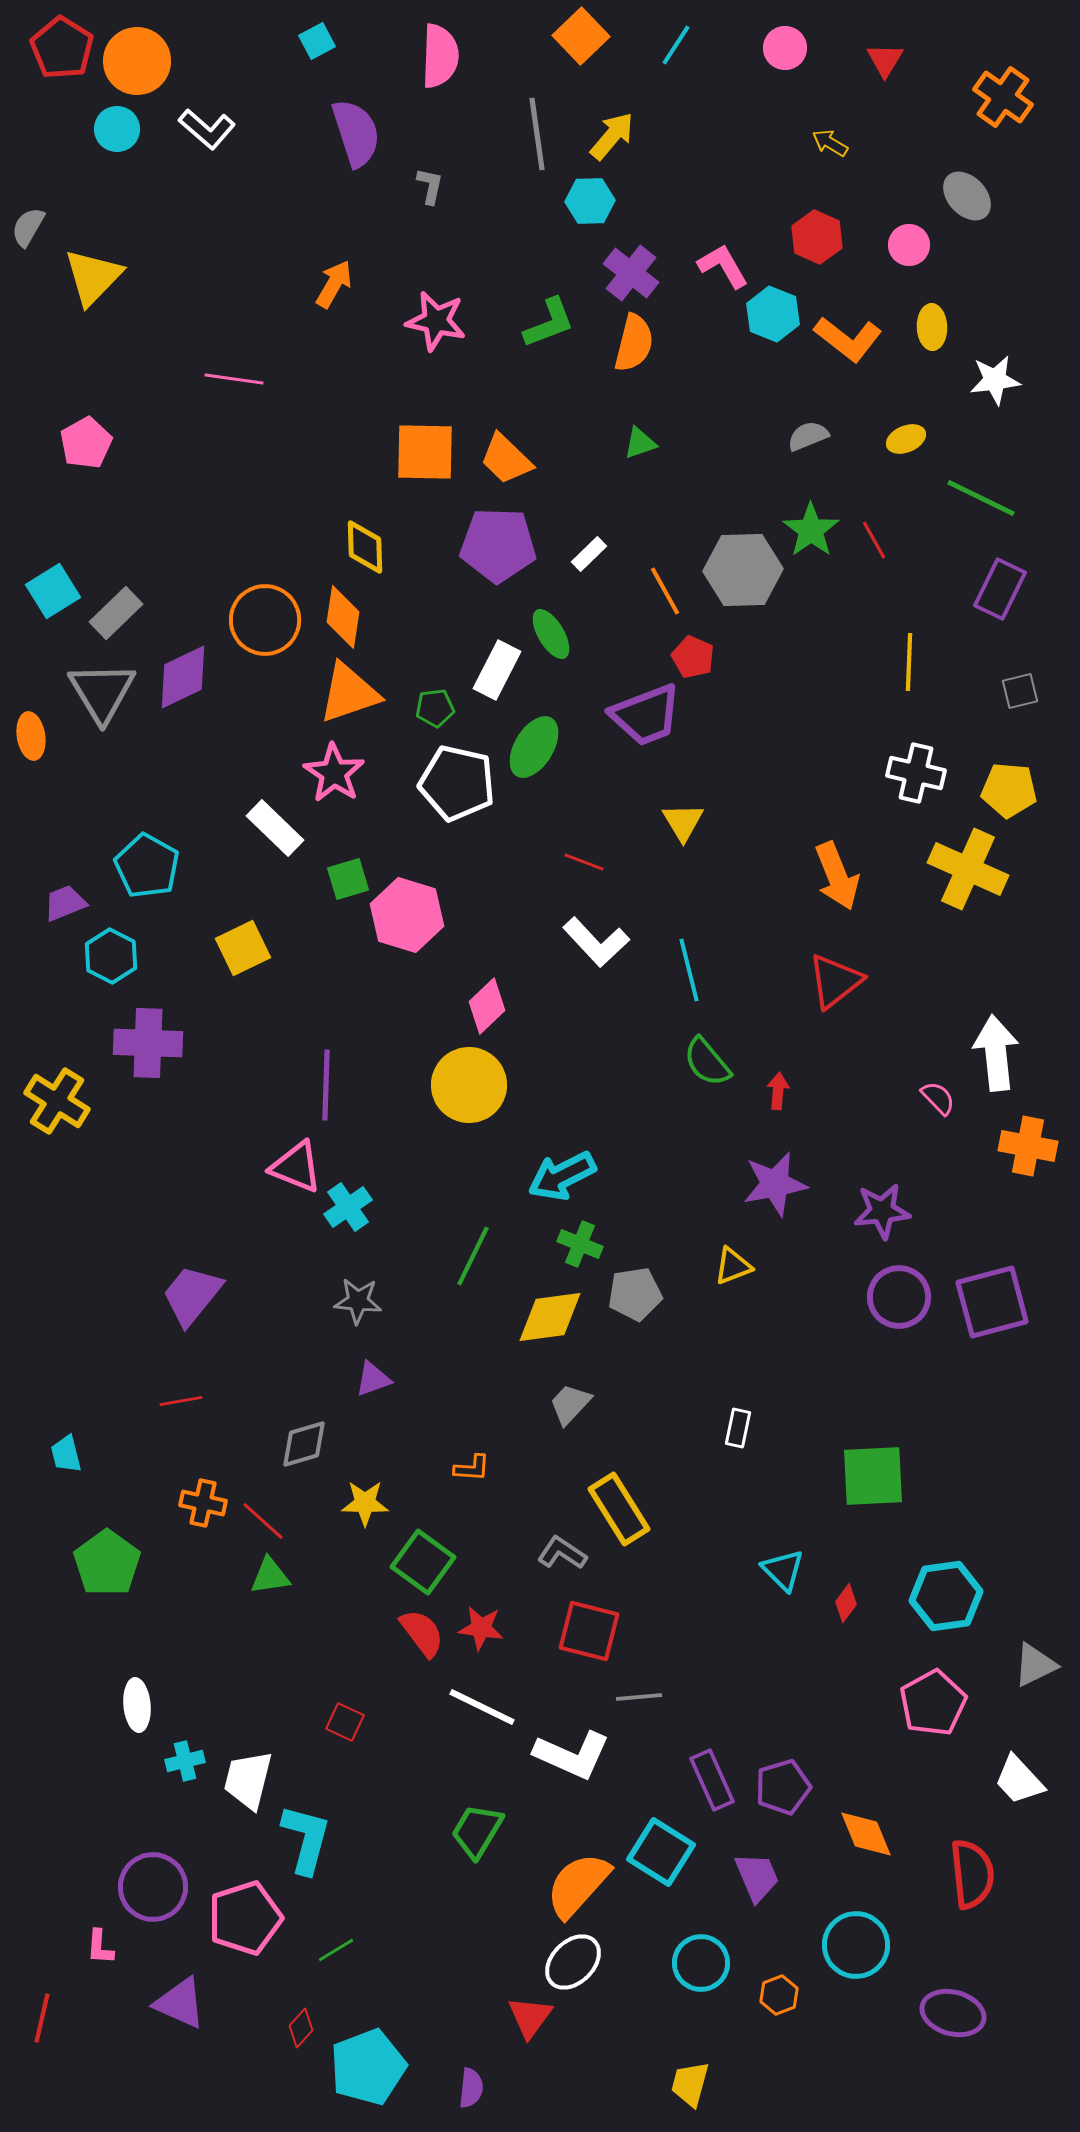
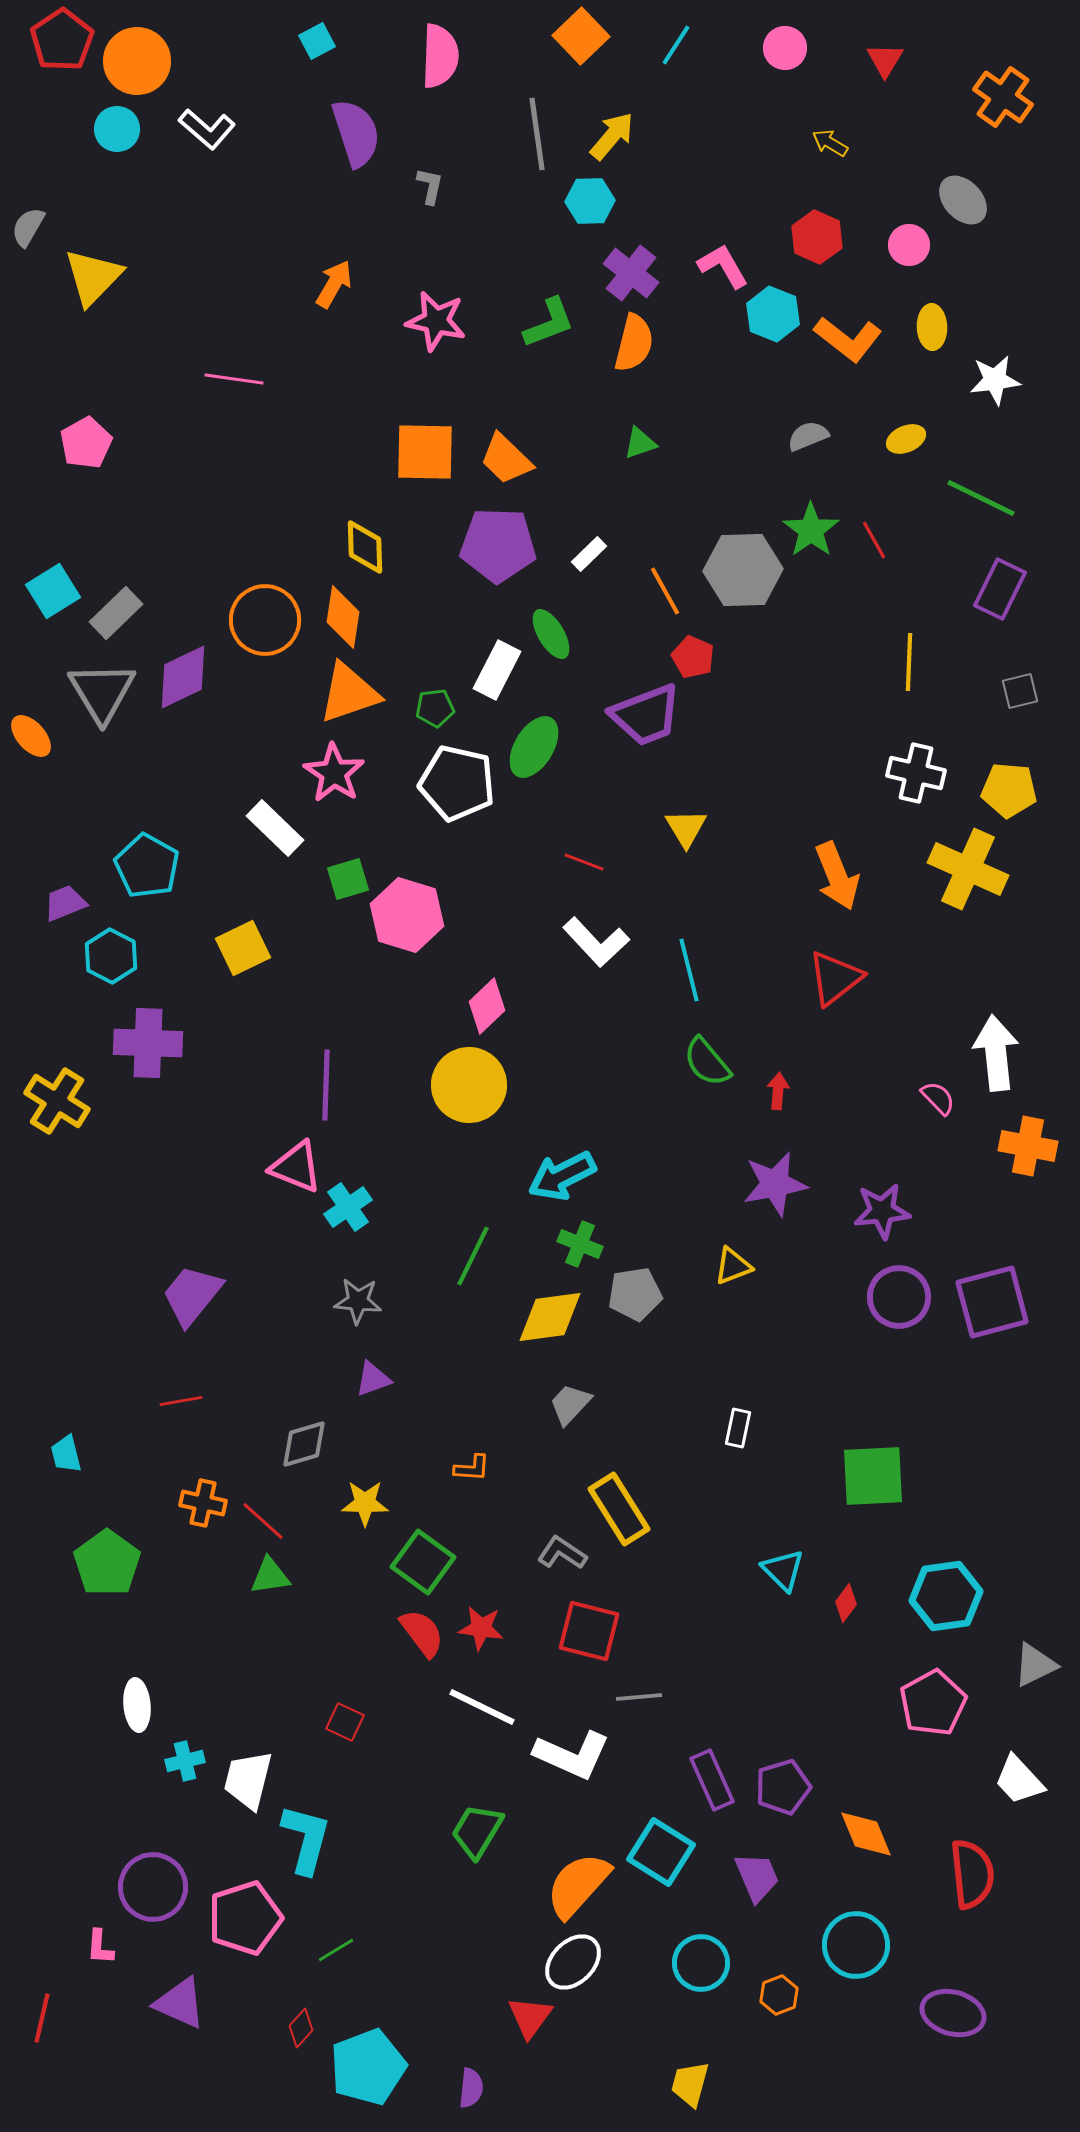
red pentagon at (62, 48): moved 8 px up; rotated 6 degrees clockwise
gray ellipse at (967, 196): moved 4 px left, 4 px down
orange ellipse at (31, 736): rotated 33 degrees counterclockwise
yellow triangle at (683, 822): moved 3 px right, 6 px down
red triangle at (835, 981): moved 3 px up
